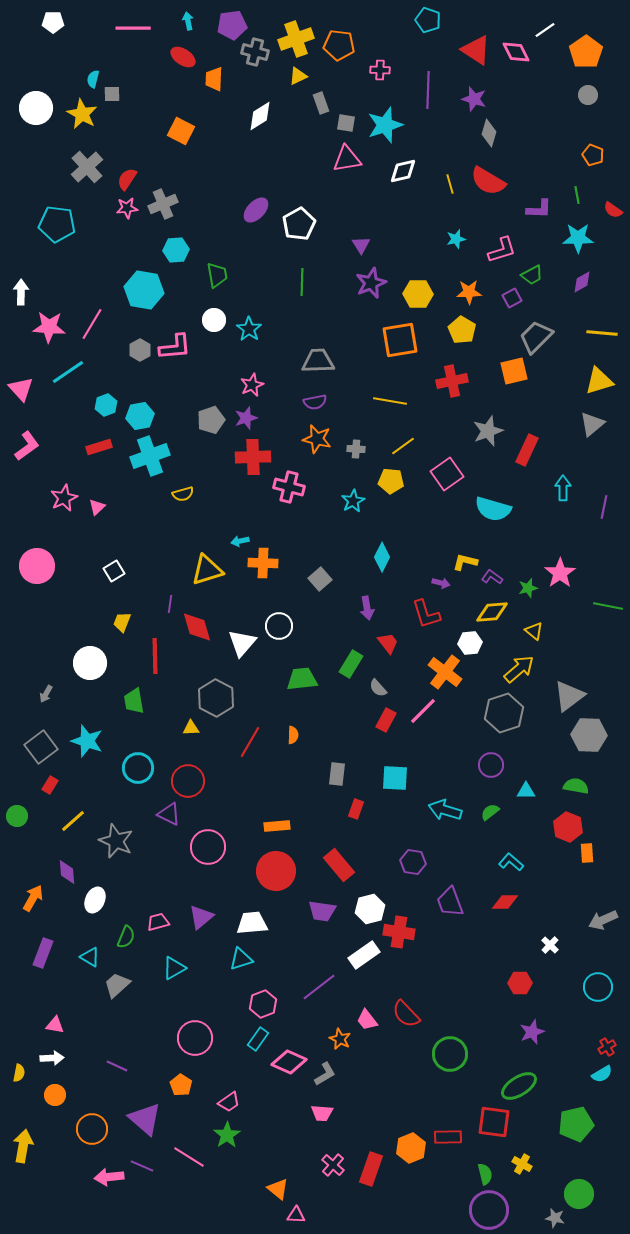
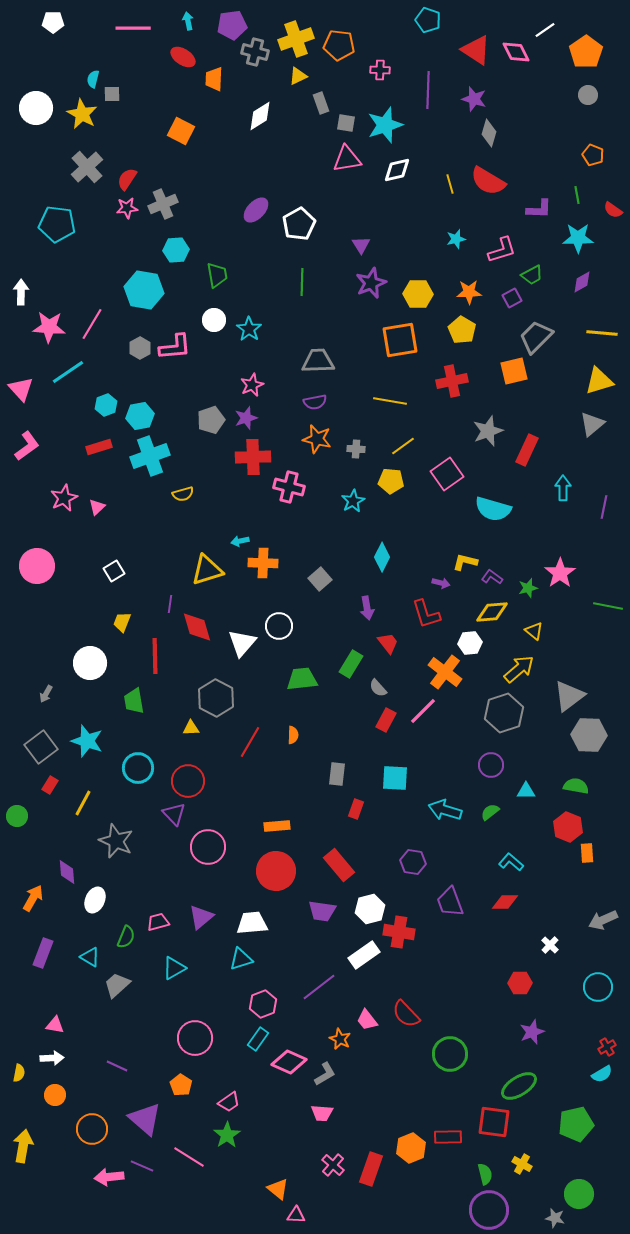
white diamond at (403, 171): moved 6 px left, 1 px up
gray hexagon at (140, 350): moved 2 px up
purple triangle at (169, 814): moved 5 px right; rotated 20 degrees clockwise
yellow line at (73, 821): moved 10 px right, 18 px up; rotated 20 degrees counterclockwise
